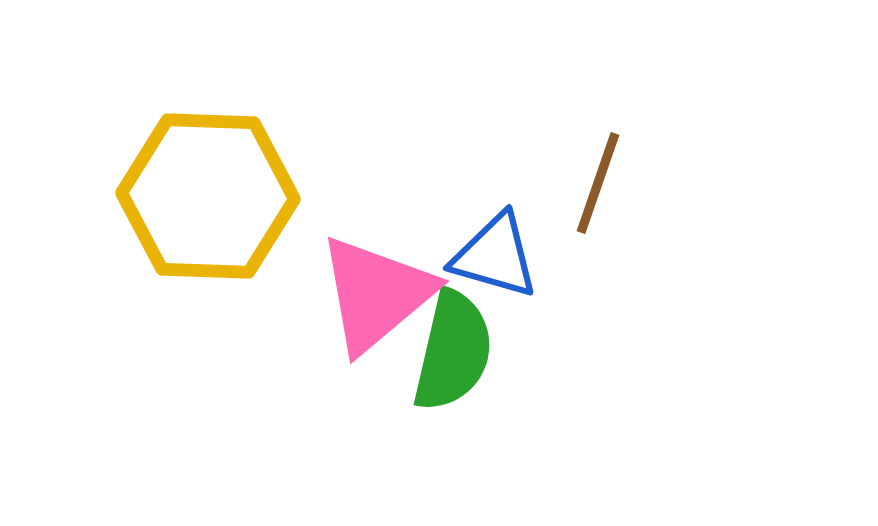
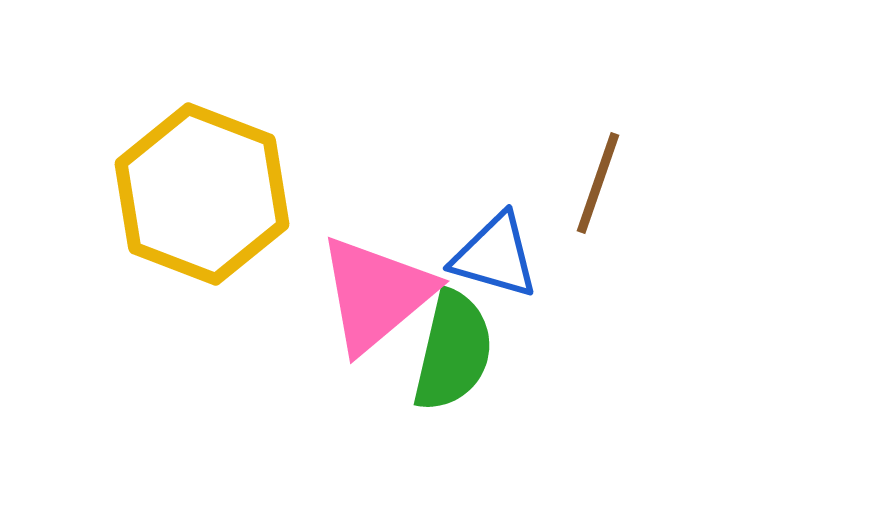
yellow hexagon: moved 6 px left, 2 px up; rotated 19 degrees clockwise
